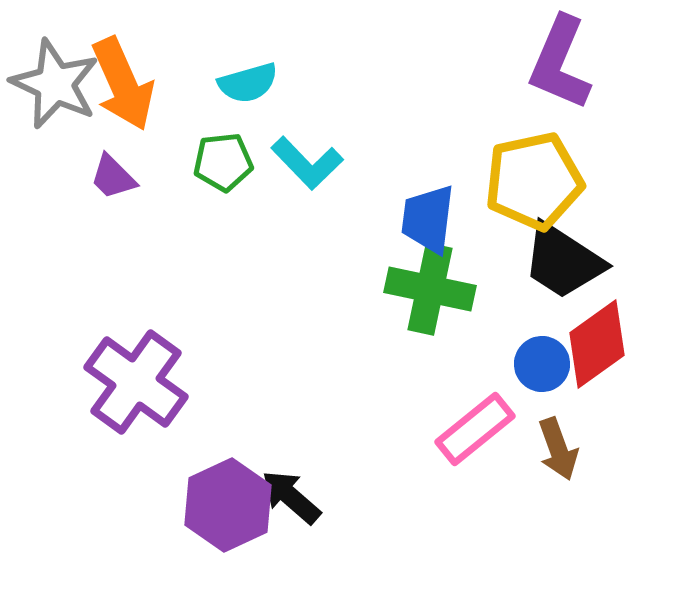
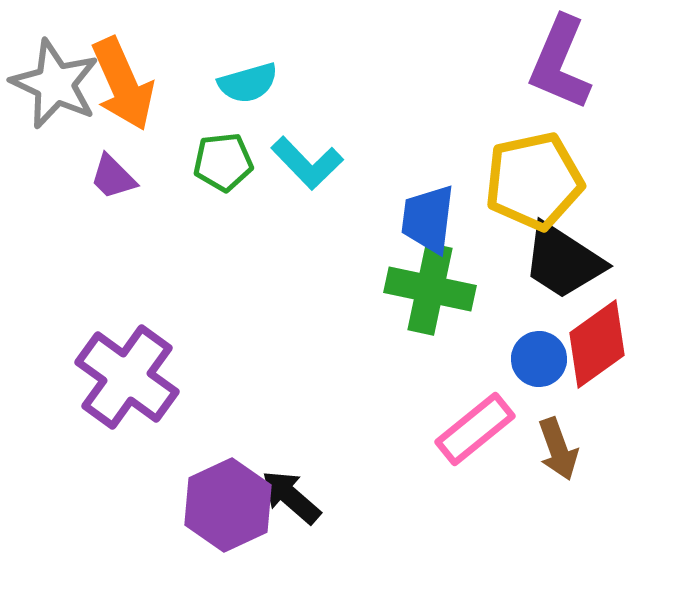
blue circle: moved 3 px left, 5 px up
purple cross: moved 9 px left, 5 px up
